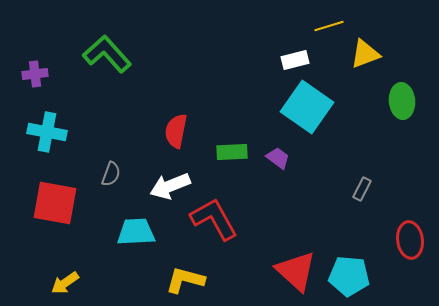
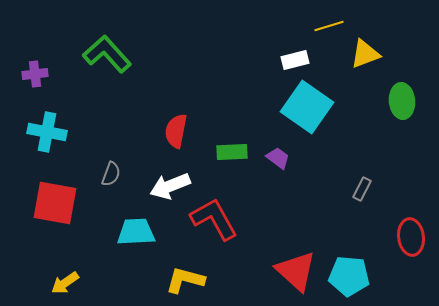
red ellipse: moved 1 px right, 3 px up
